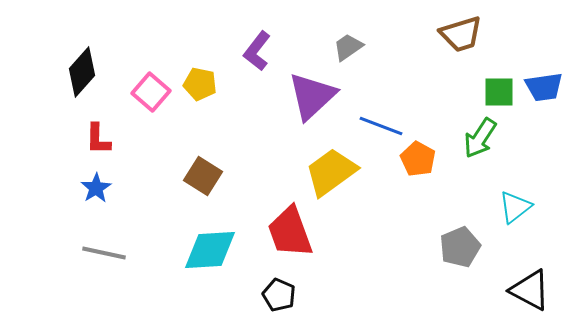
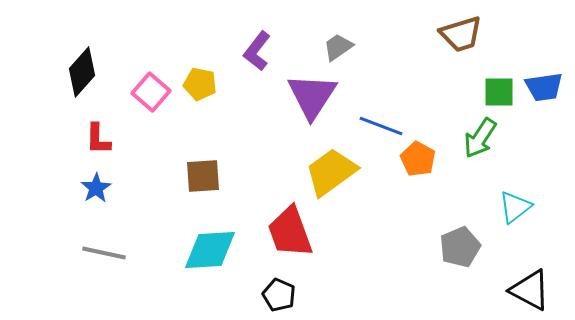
gray trapezoid: moved 10 px left
purple triangle: rotated 14 degrees counterclockwise
brown square: rotated 36 degrees counterclockwise
